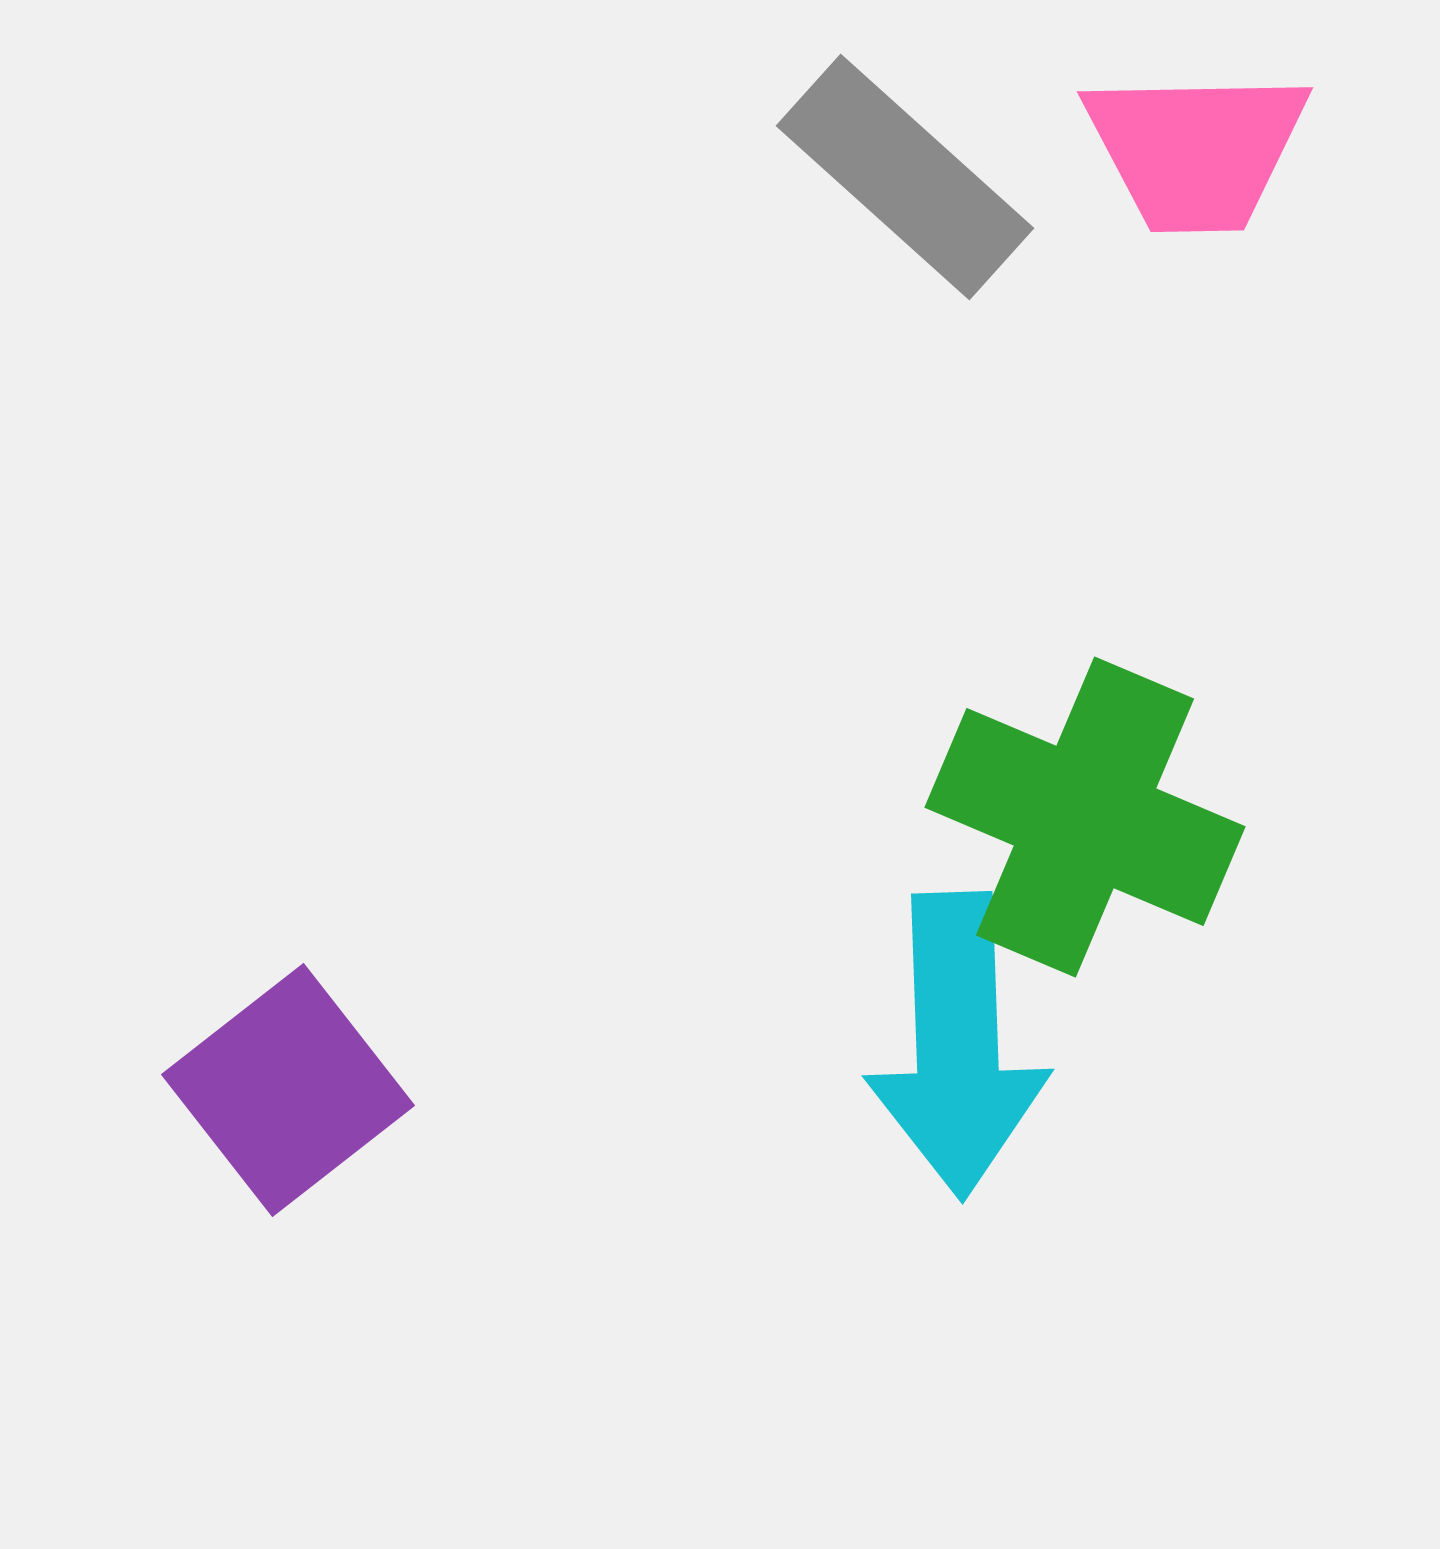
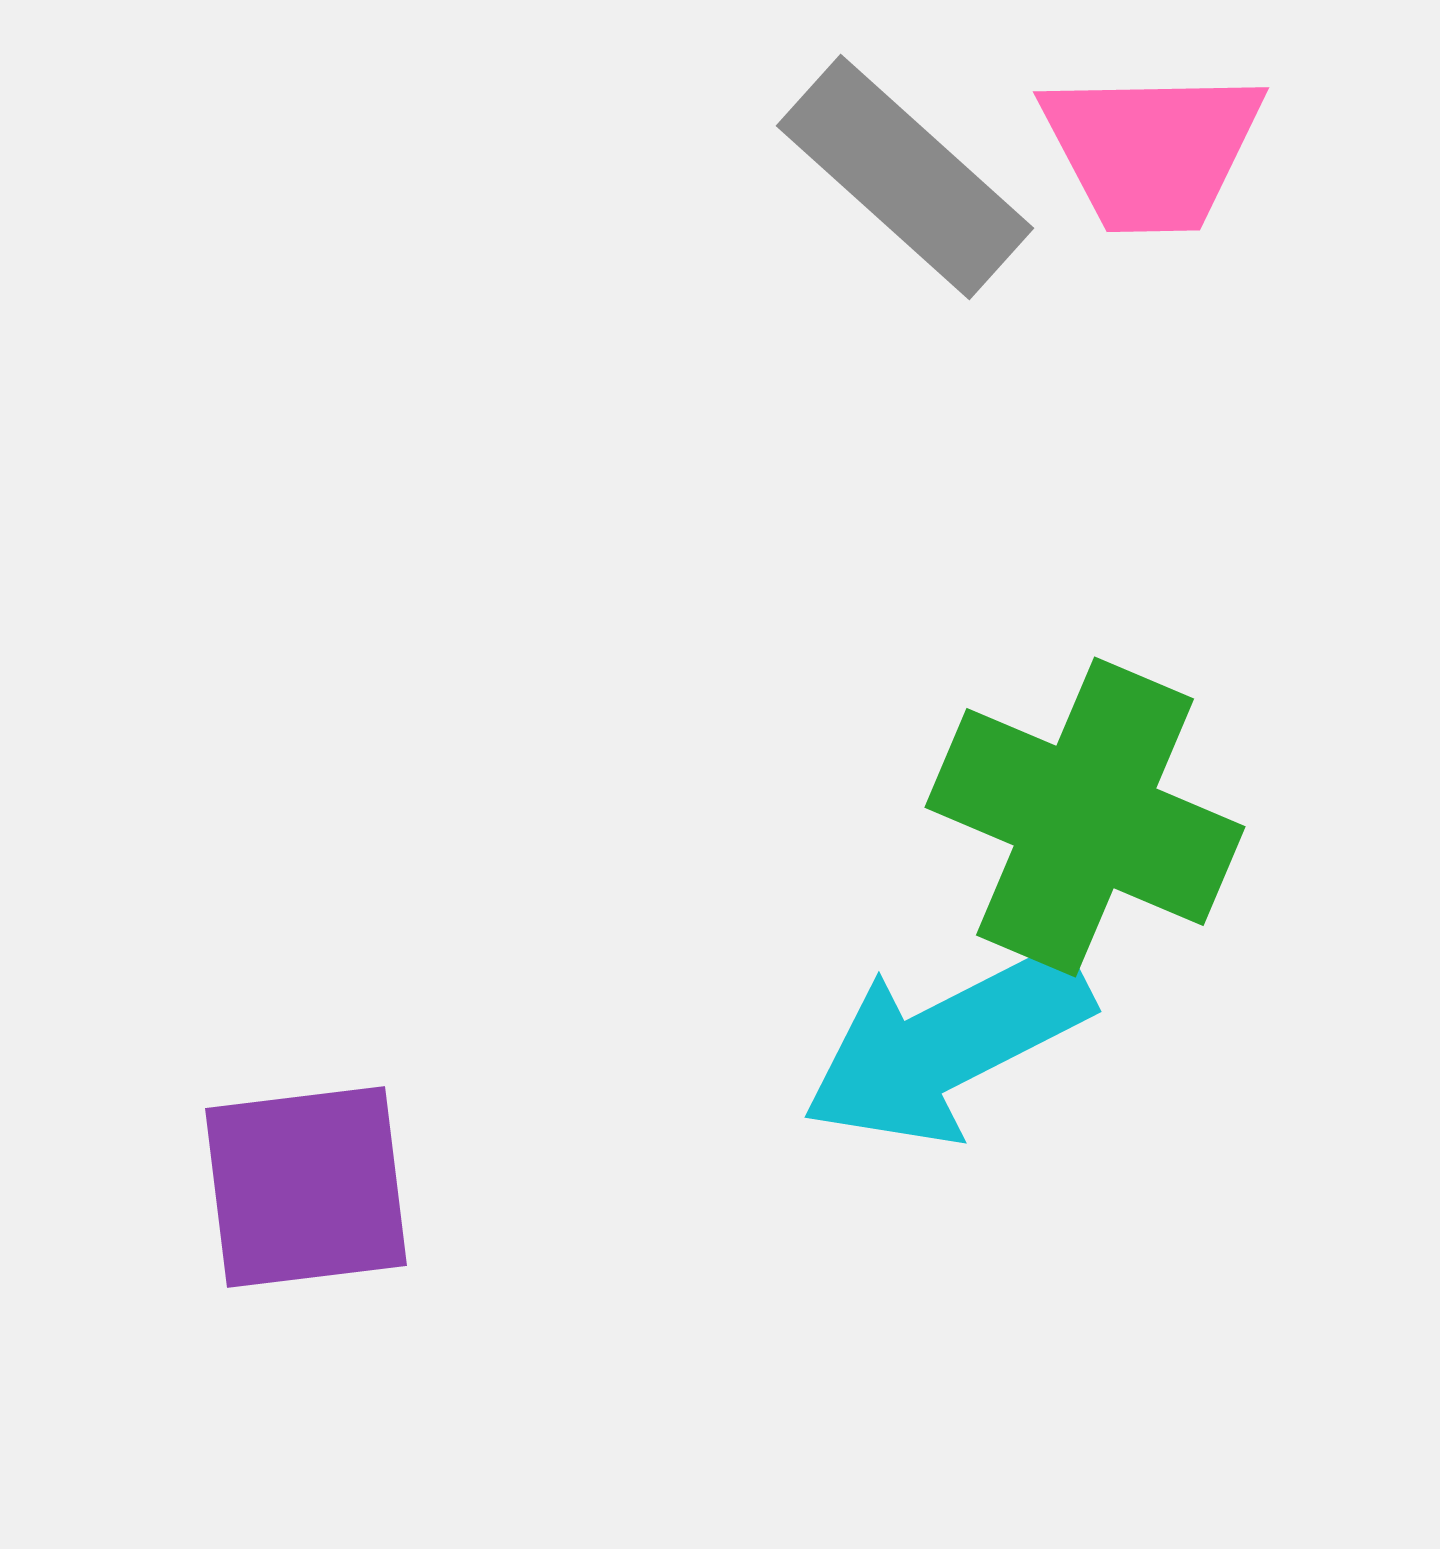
pink trapezoid: moved 44 px left
cyan arrow: moved 10 px left; rotated 65 degrees clockwise
purple square: moved 18 px right, 97 px down; rotated 31 degrees clockwise
